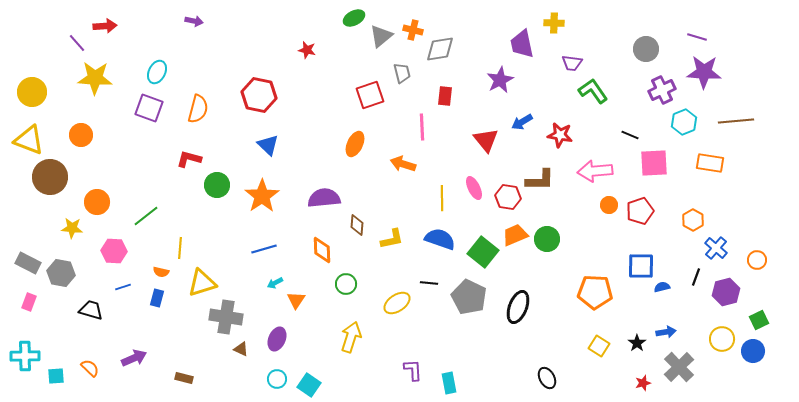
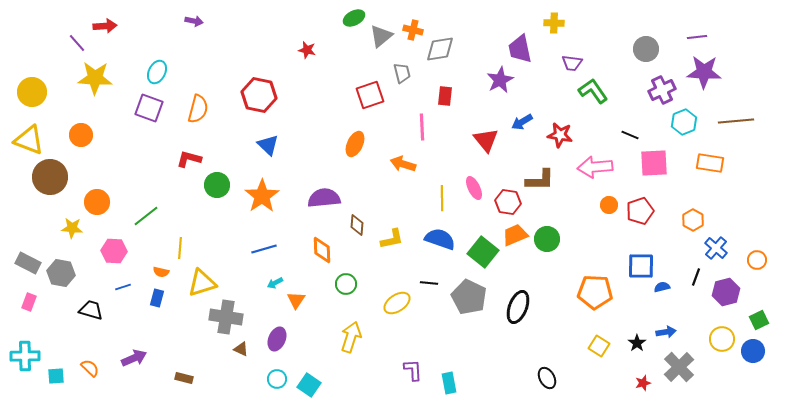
purple line at (697, 37): rotated 24 degrees counterclockwise
purple trapezoid at (522, 44): moved 2 px left, 5 px down
pink arrow at (595, 171): moved 4 px up
red hexagon at (508, 197): moved 5 px down
